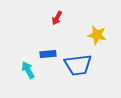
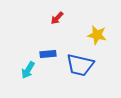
red arrow: rotated 16 degrees clockwise
blue trapezoid: moved 2 px right; rotated 20 degrees clockwise
cyan arrow: rotated 120 degrees counterclockwise
